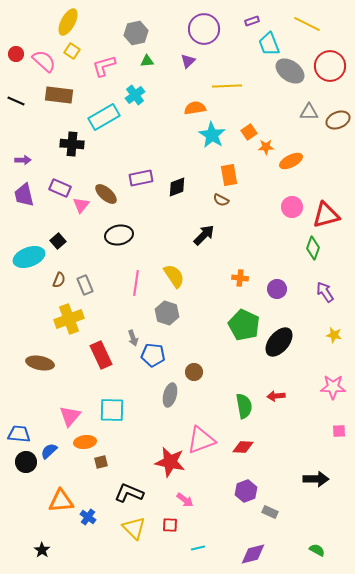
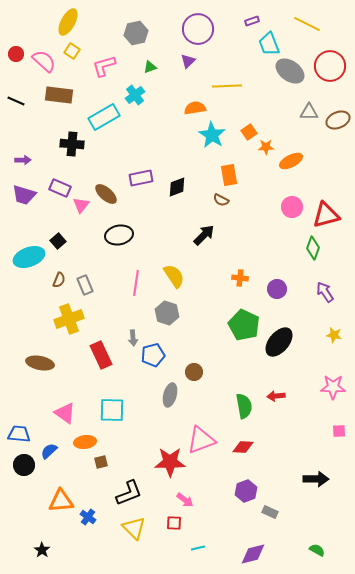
purple circle at (204, 29): moved 6 px left
green triangle at (147, 61): moved 3 px right, 6 px down; rotated 16 degrees counterclockwise
purple trapezoid at (24, 195): rotated 60 degrees counterclockwise
gray arrow at (133, 338): rotated 14 degrees clockwise
blue pentagon at (153, 355): rotated 20 degrees counterclockwise
pink triangle at (70, 416): moved 5 px left, 3 px up; rotated 35 degrees counterclockwise
black circle at (26, 462): moved 2 px left, 3 px down
red star at (170, 462): rotated 12 degrees counterclockwise
black L-shape at (129, 493): rotated 136 degrees clockwise
red square at (170, 525): moved 4 px right, 2 px up
